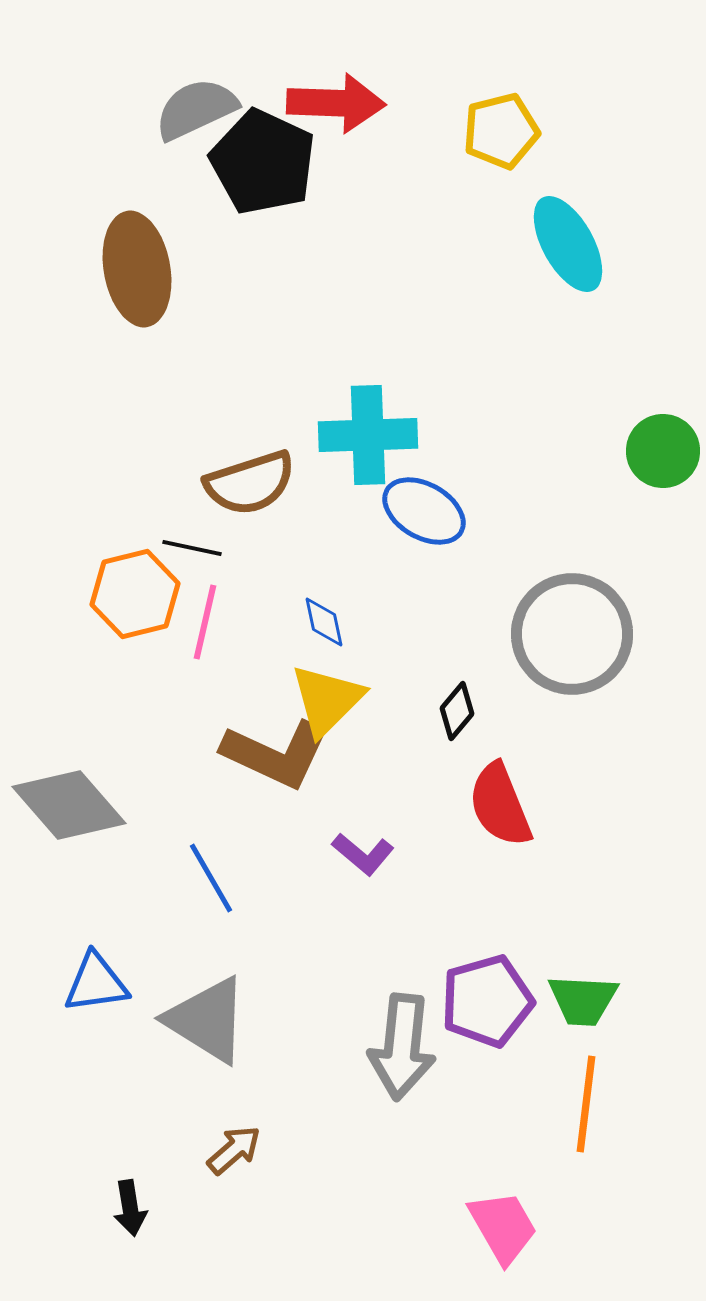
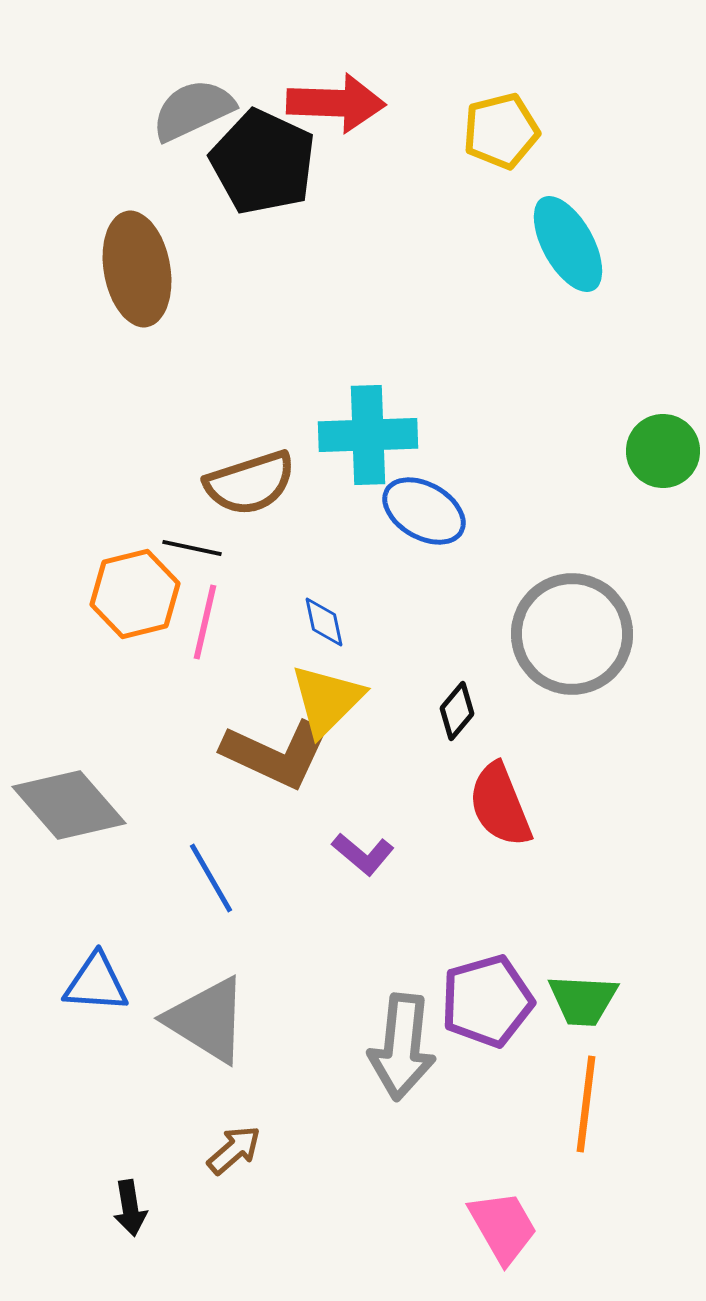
gray semicircle: moved 3 px left, 1 px down
blue triangle: rotated 12 degrees clockwise
